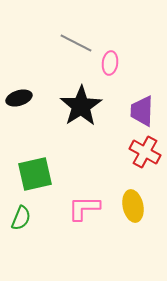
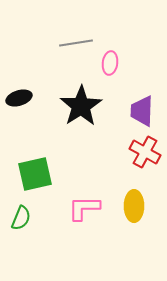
gray line: rotated 36 degrees counterclockwise
yellow ellipse: moved 1 px right; rotated 12 degrees clockwise
